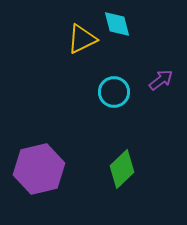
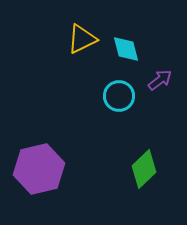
cyan diamond: moved 9 px right, 25 px down
purple arrow: moved 1 px left
cyan circle: moved 5 px right, 4 px down
green diamond: moved 22 px right
